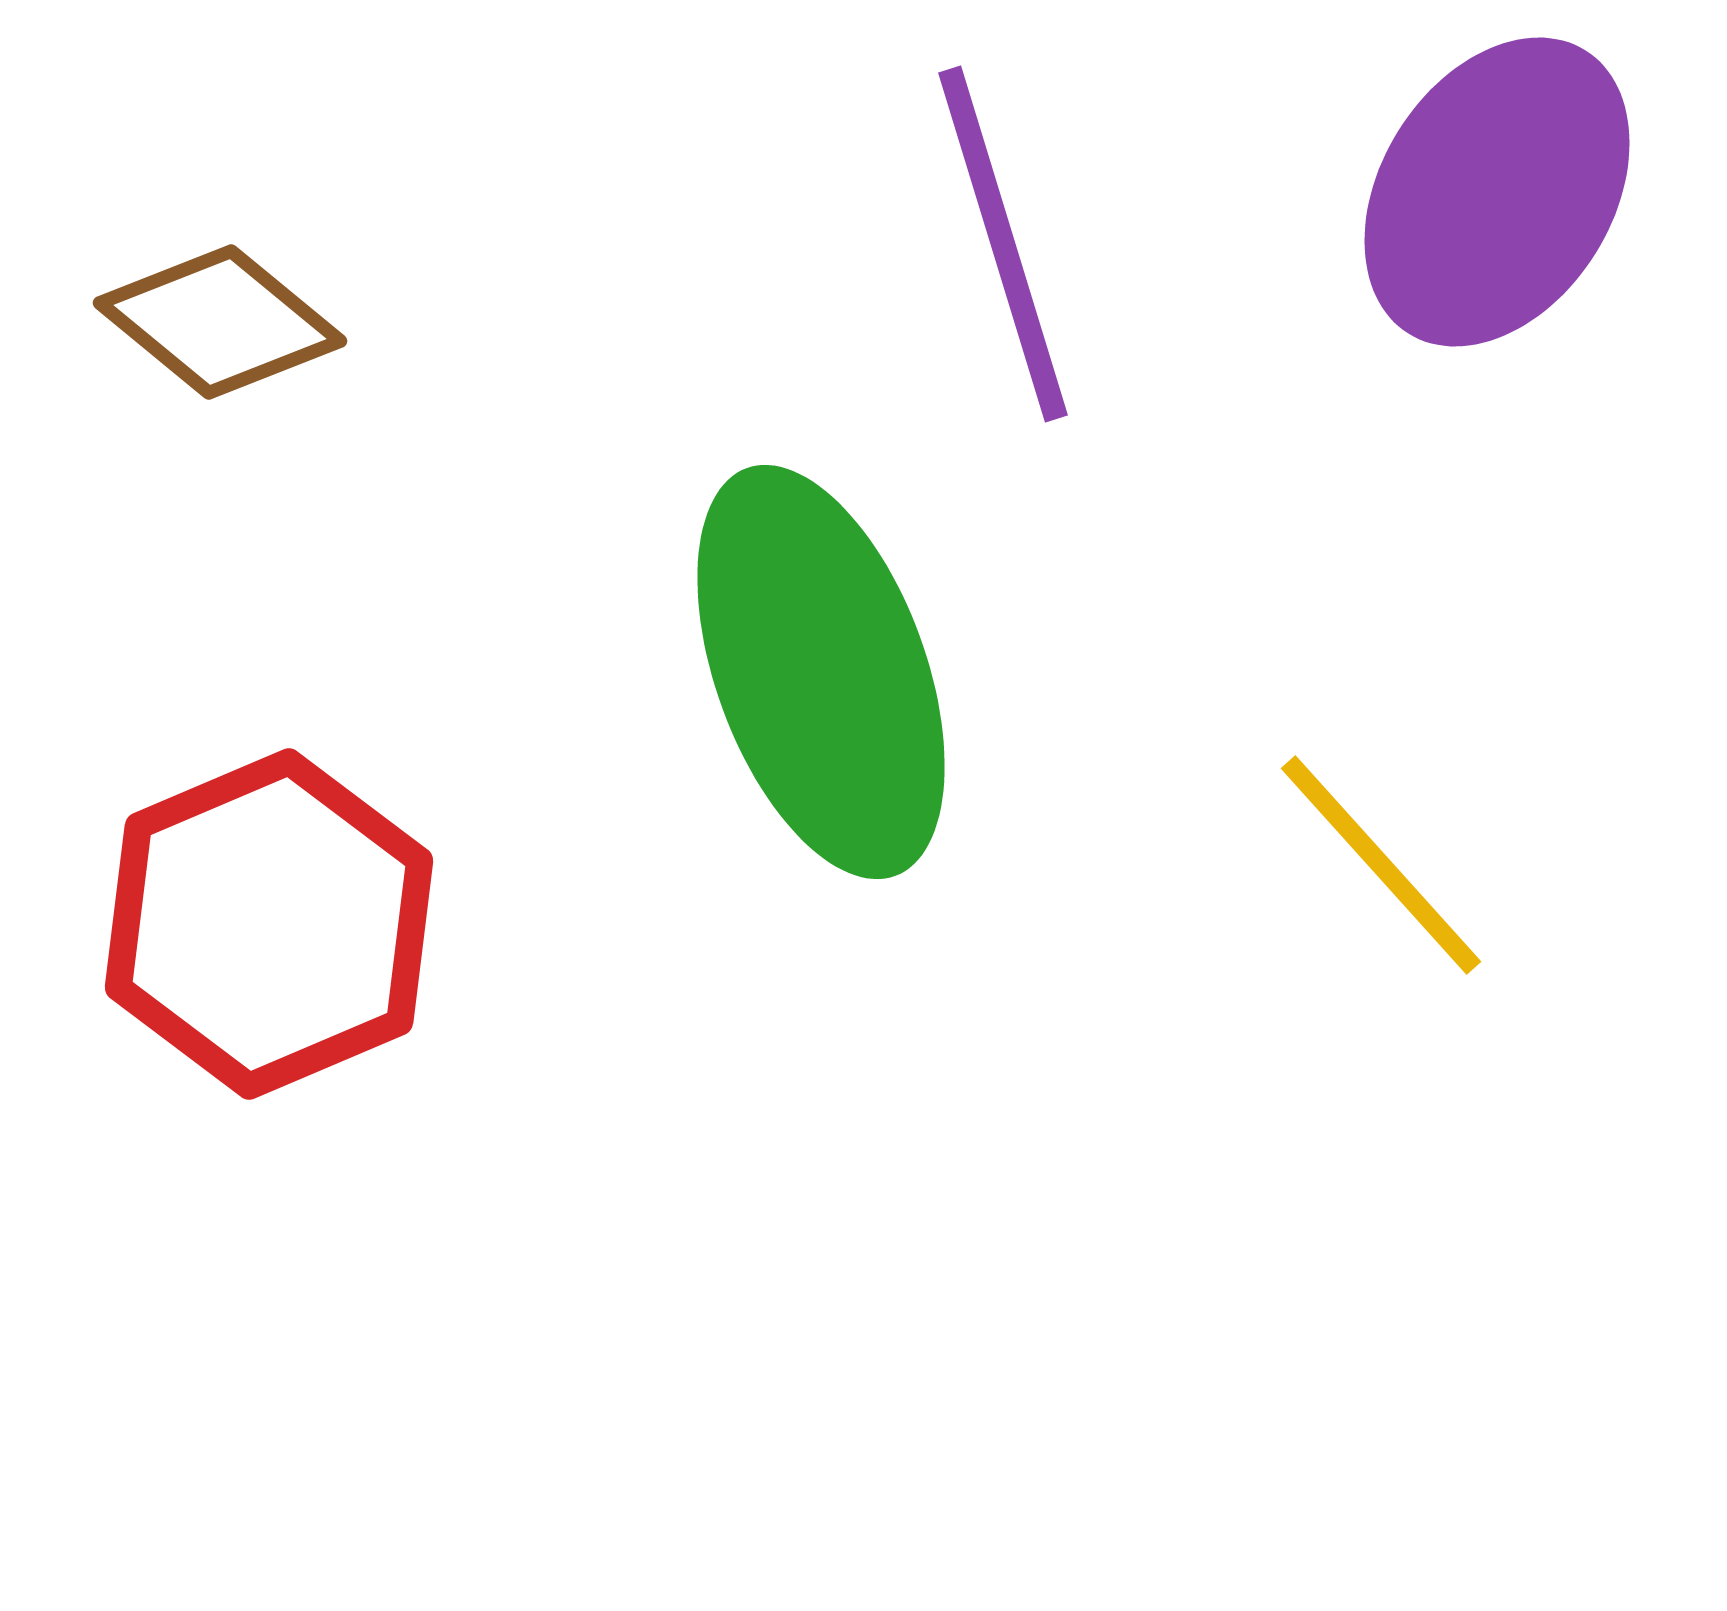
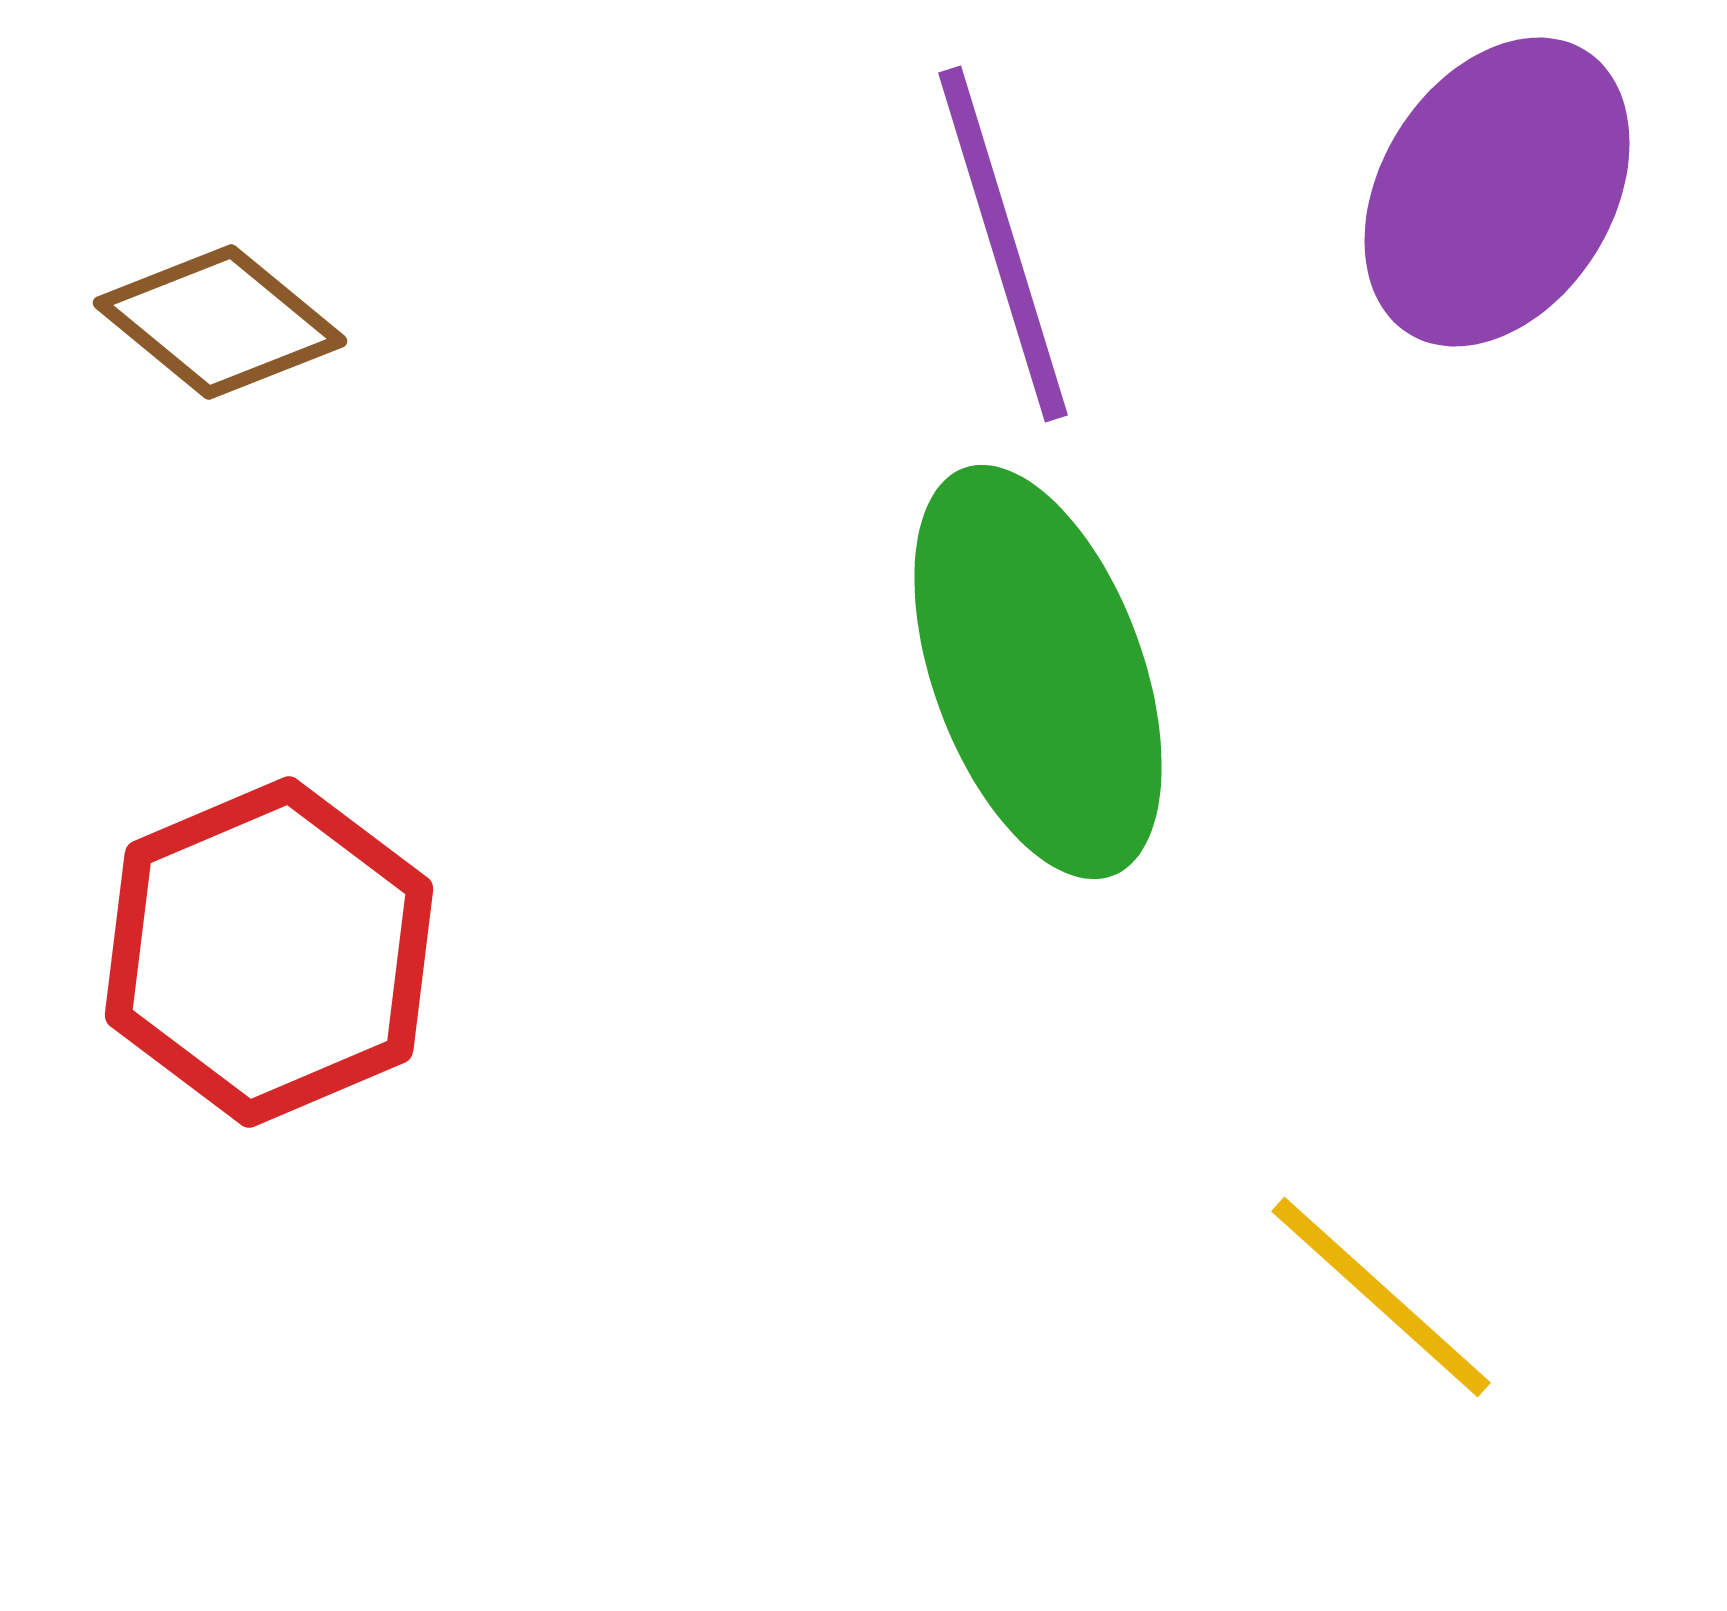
green ellipse: moved 217 px right
yellow line: moved 432 px down; rotated 6 degrees counterclockwise
red hexagon: moved 28 px down
